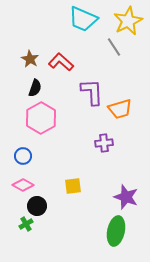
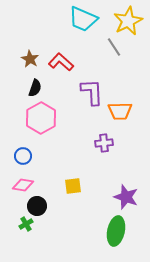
orange trapezoid: moved 2 px down; rotated 15 degrees clockwise
pink diamond: rotated 20 degrees counterclockwise
